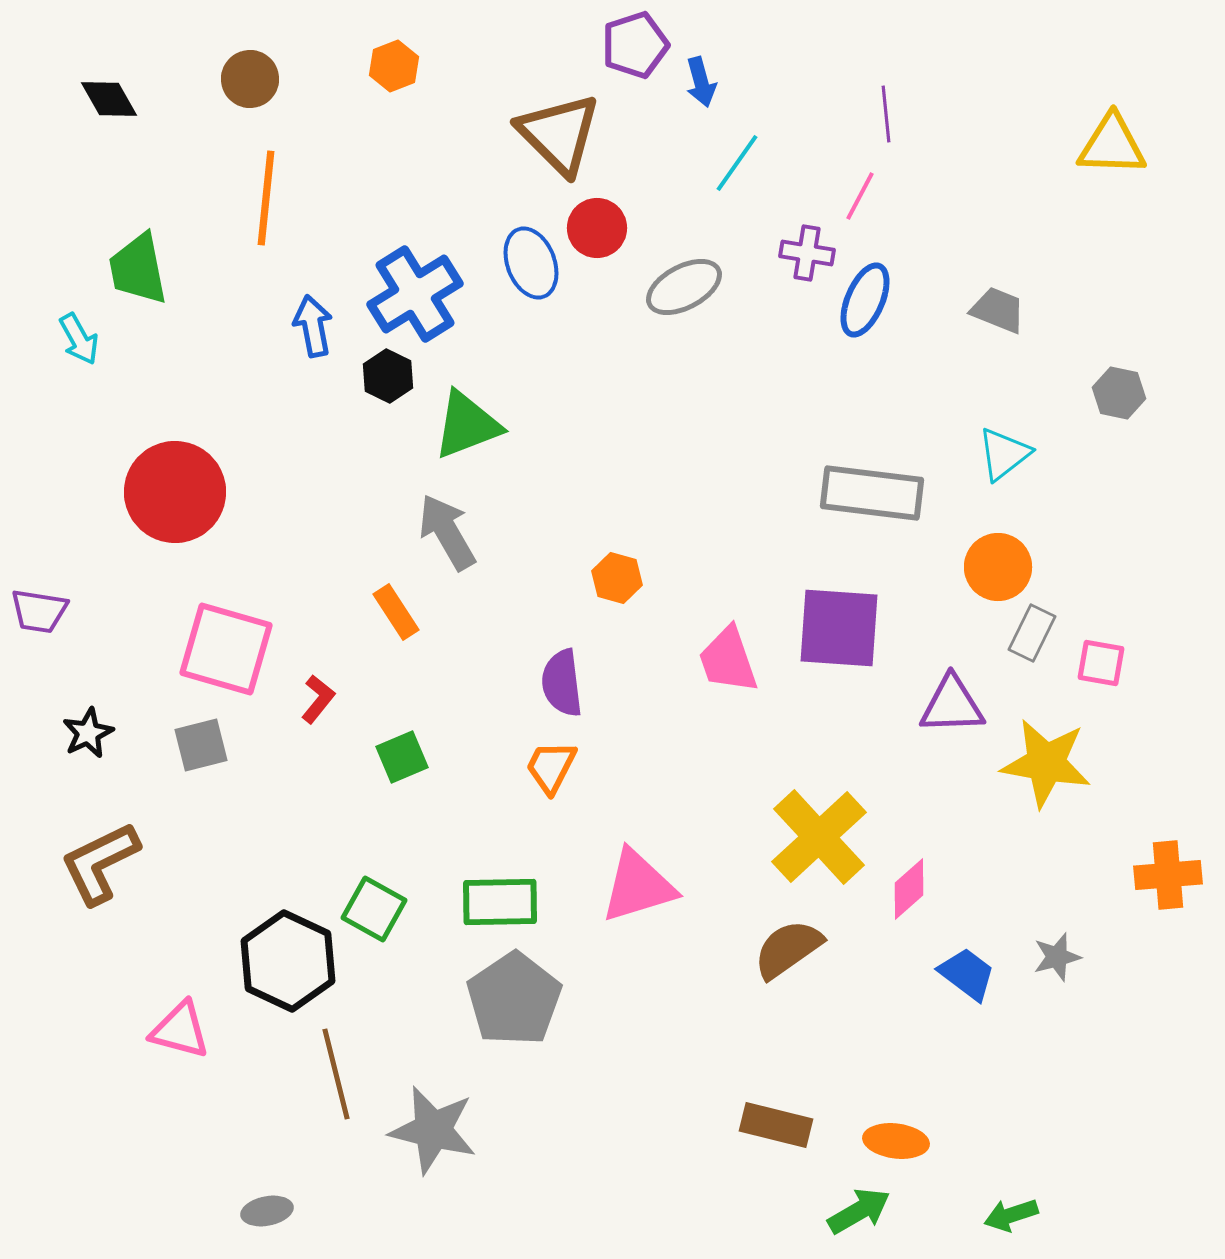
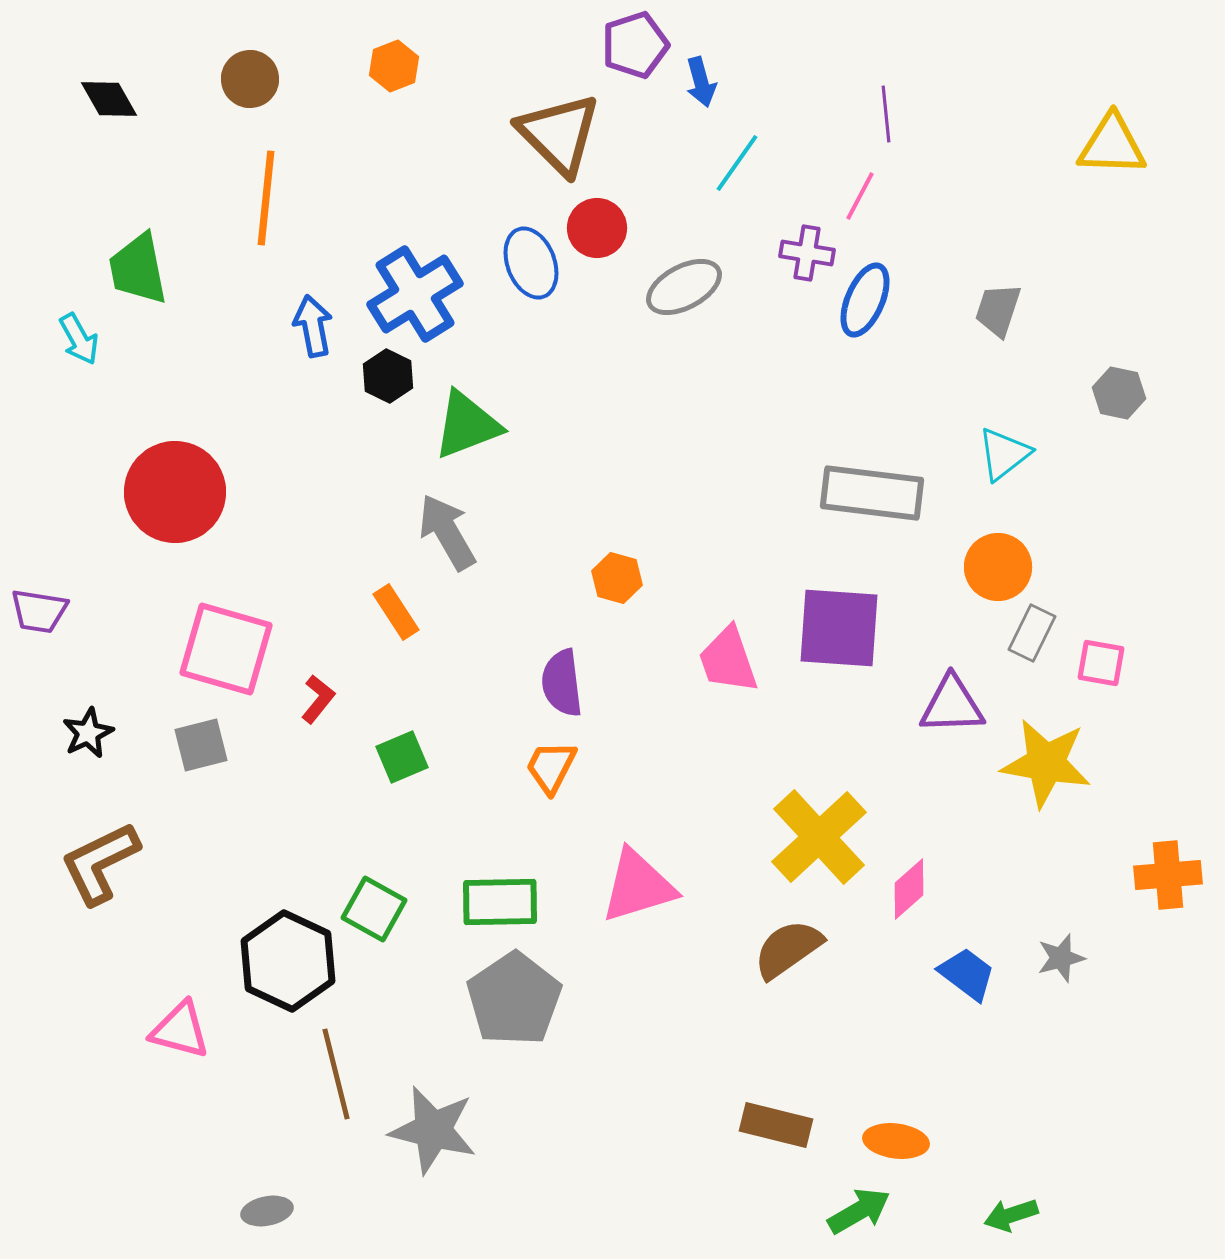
gray trapezoid at (998, 310): rotated 94 degrees counterclockwise
gray star at (1057, 957): moved 4 px right, 1 px down
